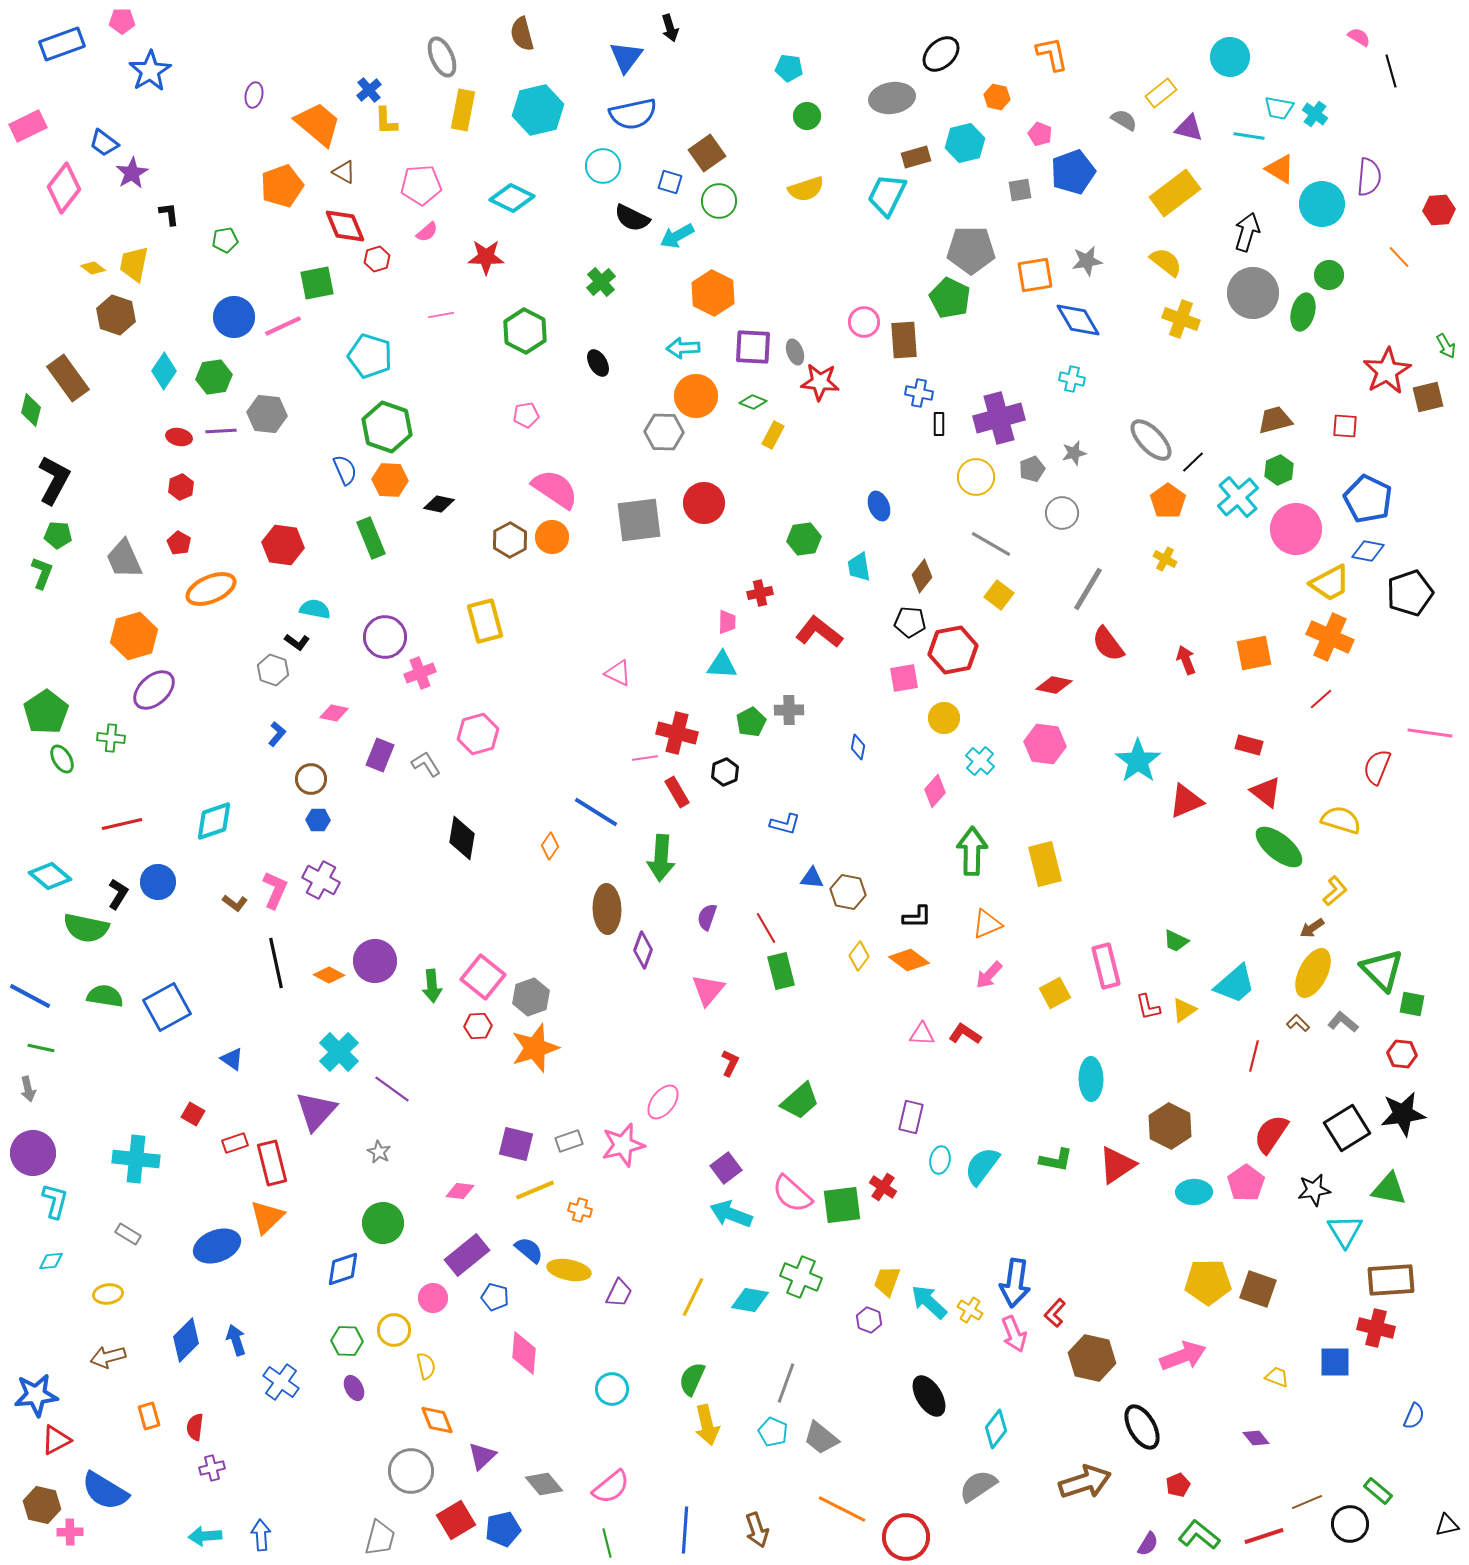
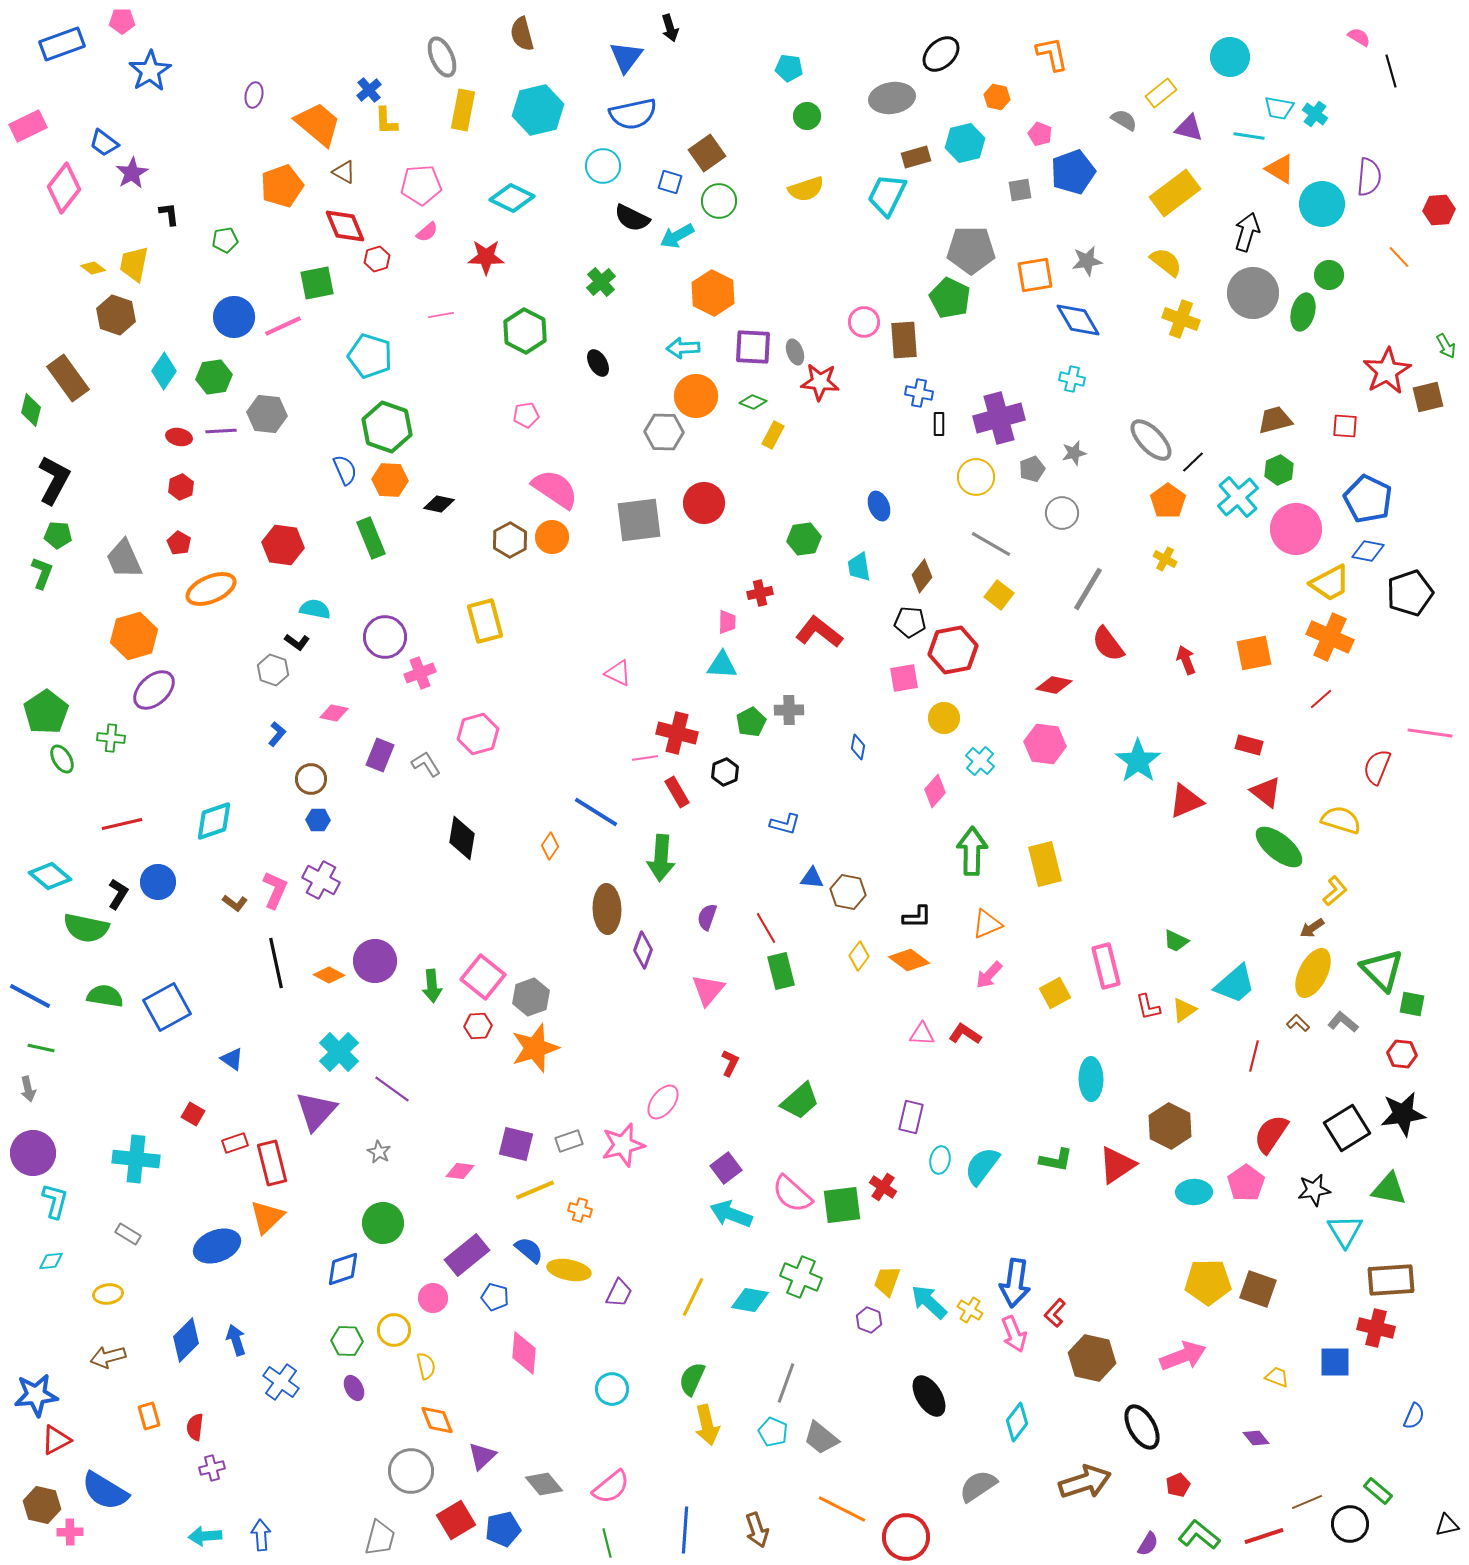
pink diamond at (460, 1191): moved 20 px up
cyan diamond at (996, 1429): moved 21 px right, 7 px up
